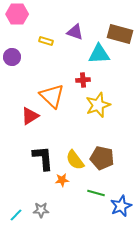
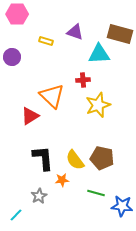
blue star: moved 1 px right; rotated 30 degrees clockwise
gray star: moved 2 px left, 14 px up; rotated 28 degrees counterclockwise
